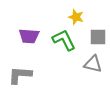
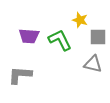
yellow star: moved 4 px right, 3 px down
green L-shape: moved 4 px left
